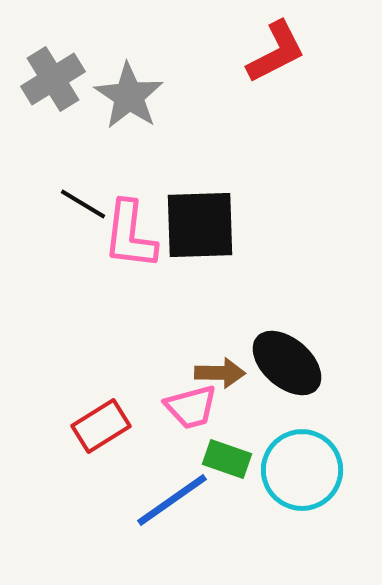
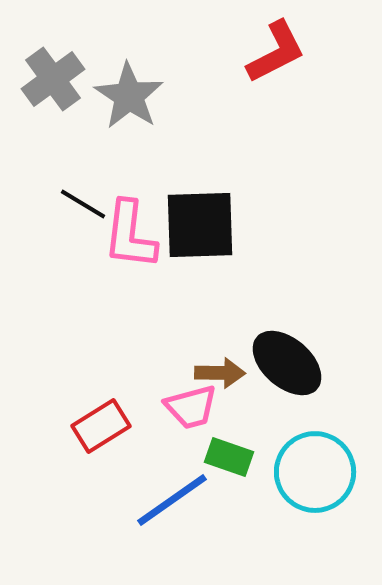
gray cross: rotated 4 degrees counterclockwise
green rectangle: moved 2 px right, 2 px up
cyan circle: moved 13 px right, 2 px down
